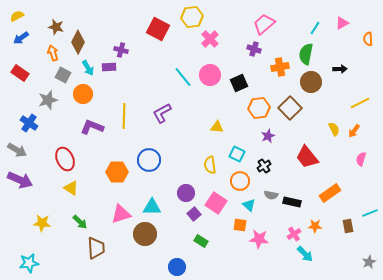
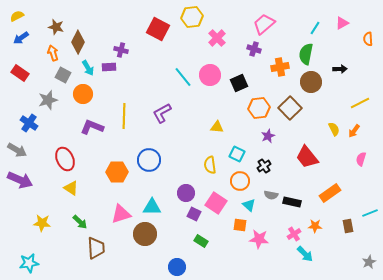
pink cross at (210, 39): moved 7 px right, 1 px up
purple square at (194, 214): rotated 24 degrees counterclockwise
